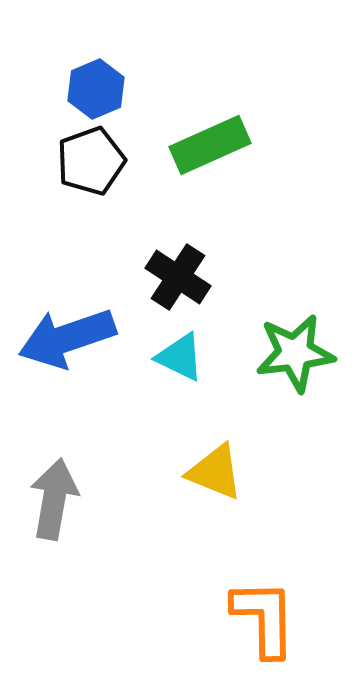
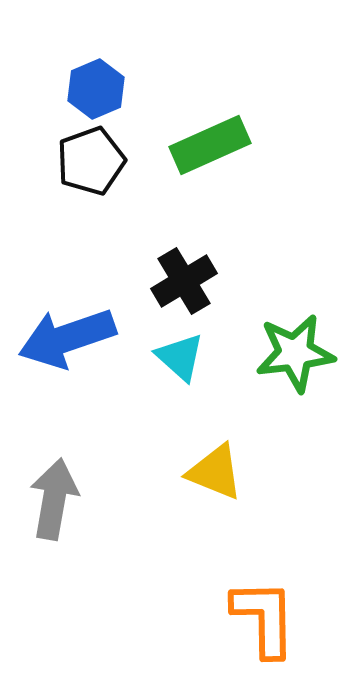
black cross: moved 6 px right, 4 px down; rotated 26 degrees clockwise
cyan triangle: rotated 16 degrees clockwise
